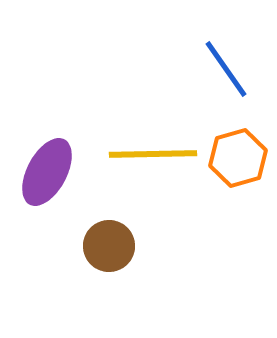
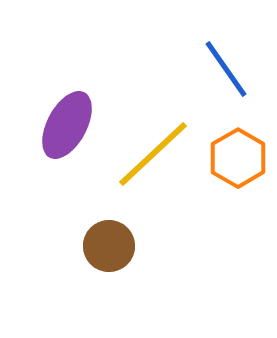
yellow line: rotated 42 degrees counterclockwise
orange hexagon: rotated 14 degrees counterclockwise
purple ellipse: moved 20 px right, 47 px up
